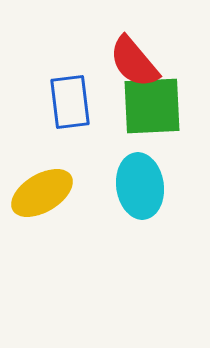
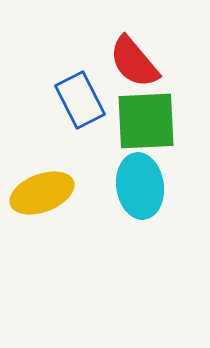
blue rectangle: moved 10 px right, 2 px up; rotated 20 degrees counterclockwise
green square: moved 6 px left, 15 px down
yellow ellipse: rotated 10 degrees clockwise
